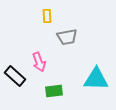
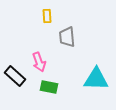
gray trapezoid: rotated 95 degrees clockwise
green rectangle: moved 5 px left, 4 px up; rotated 18 degrees clockwise
